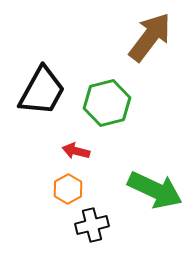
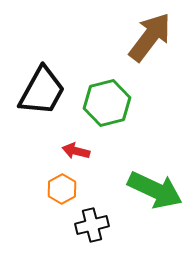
orange hexagon: moved 6 px left
